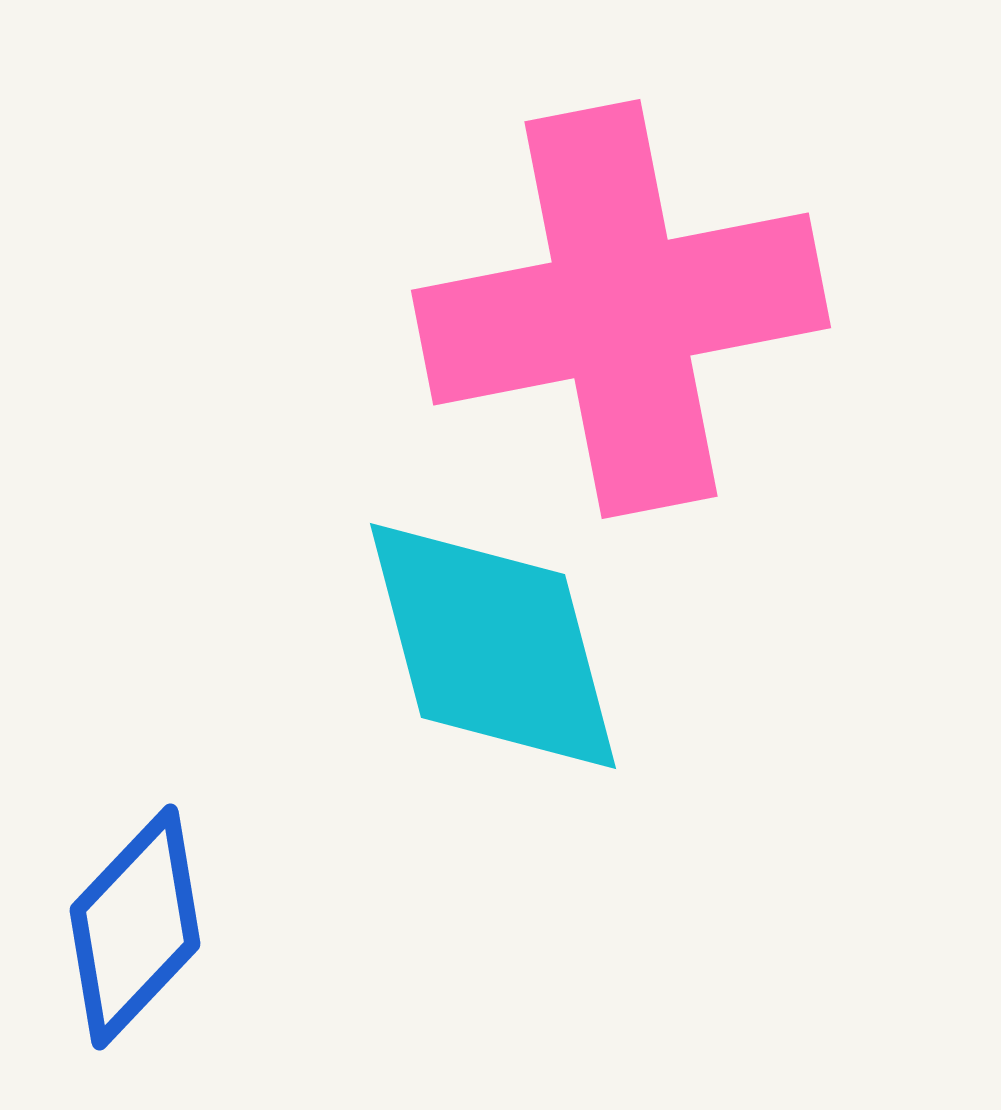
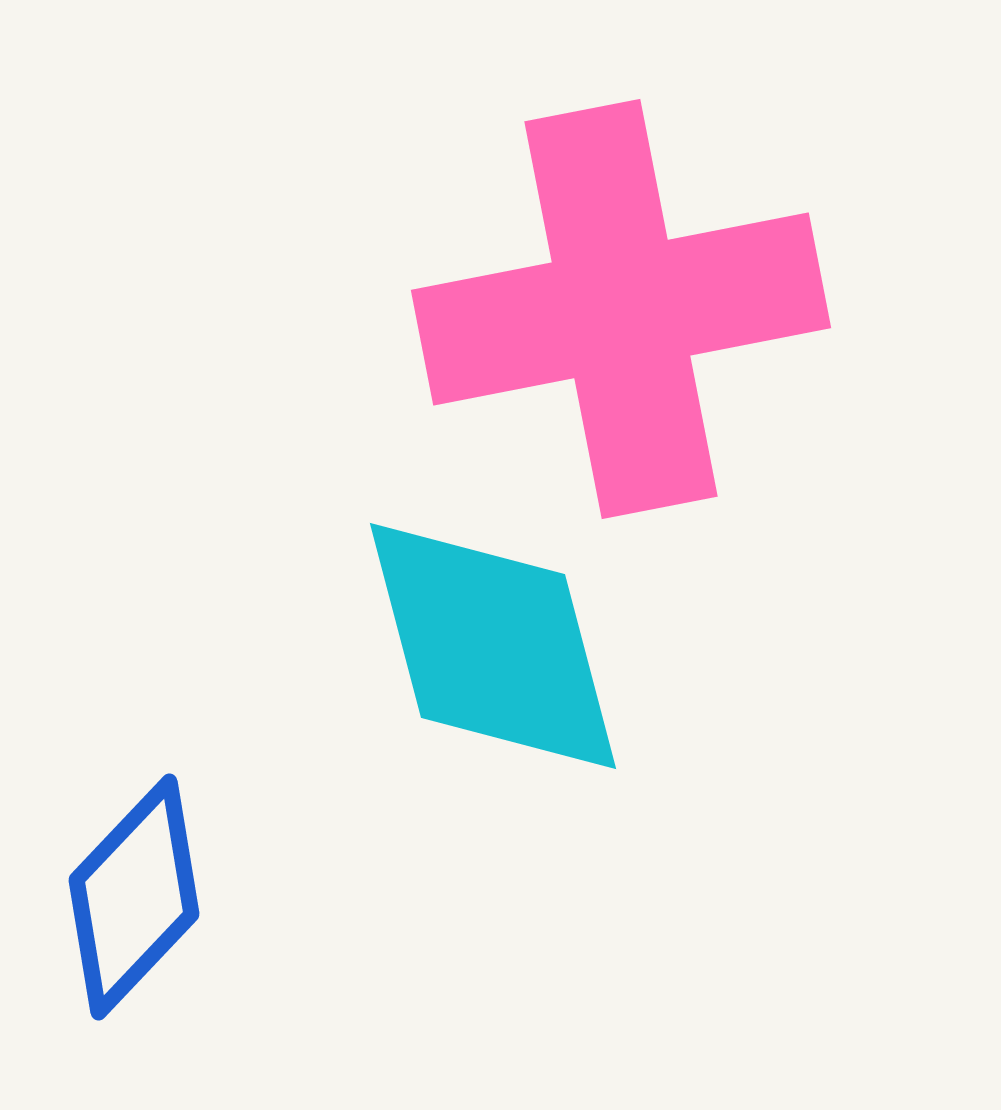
blue diamond: moved 1 px left, 30 px up
